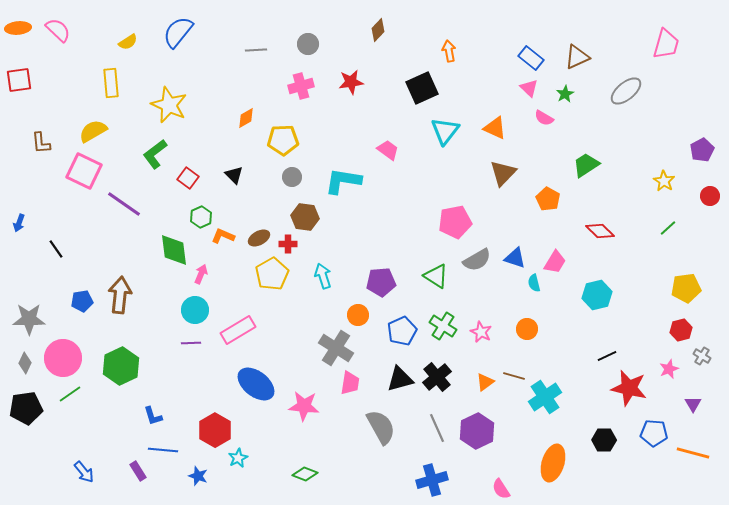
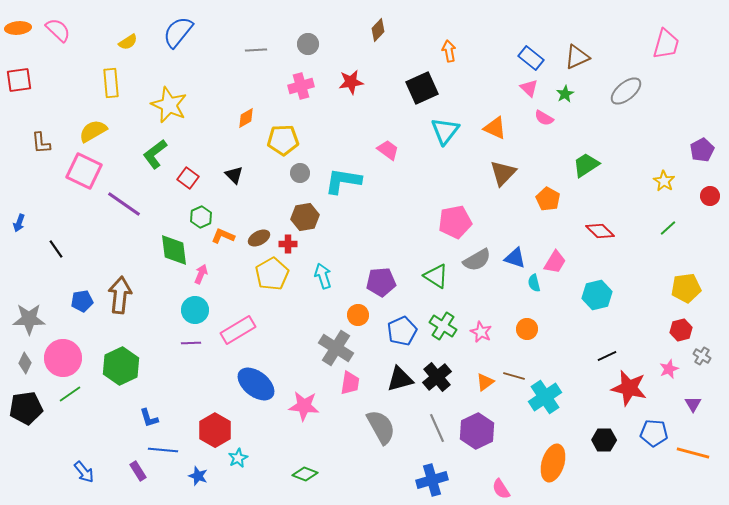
gray circle at (292, 177): moved 8 px right, 4 px up
brown hexagon at (305, 217): rotated 16 degrees counterclockwise
blue L-shape at (153, 416): moved 4 px left, 2 px down
